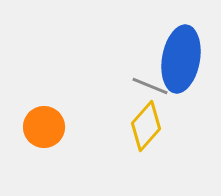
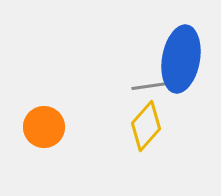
gray line: rotated 30 degrees counterclockwise
